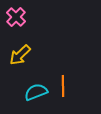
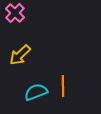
pink cross: moved 1 px left, 4 px up
